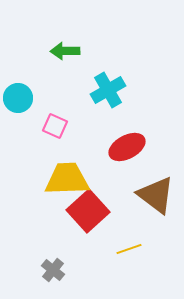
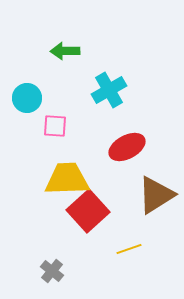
cyan cross: moved 1 px right
cyan circle: moved 9 px right
pink square: rotated 20 degrees counterclockwise
brown triangle: rotated 51 degrees clockwise
gray cross: moved 1 px left, 1 px down
